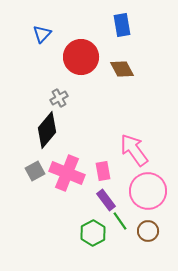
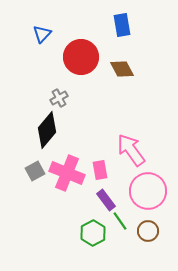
pink arrow: moved 3 px left
pink rectangle: moved 3 px left, 1 px up
